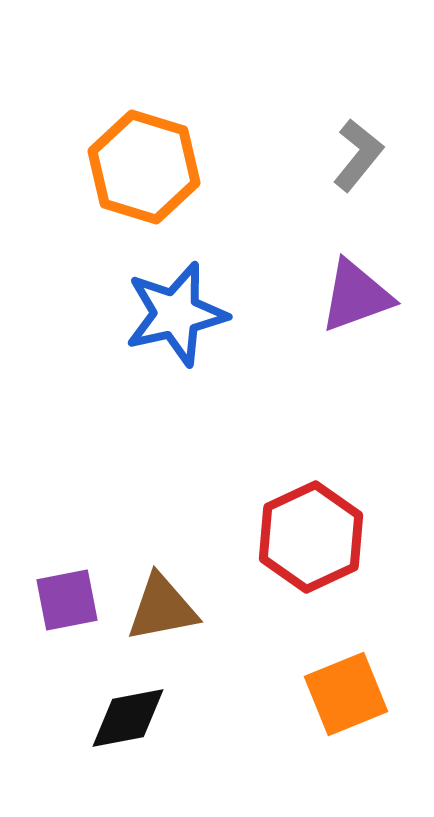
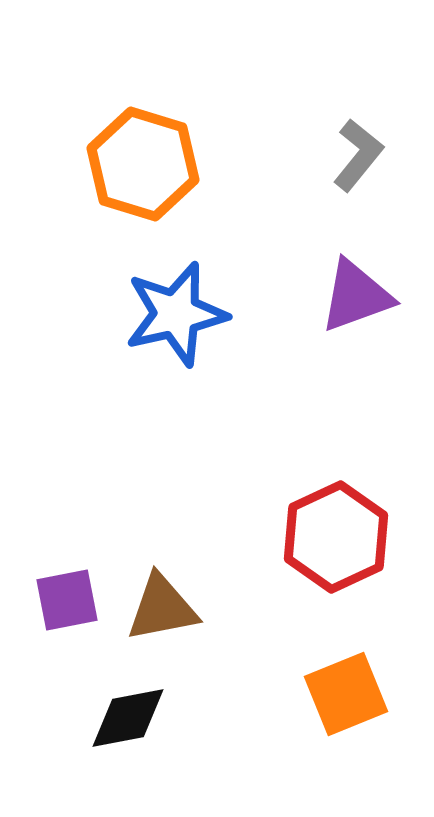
orange hexagon: moved 1 px left, 3 px up
red hexagon: moved 25 px right
